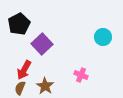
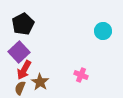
black pentagon: moved 4 px right
cyan circle: moved 6 px up
purple square: moved 23 px left, 8 px down
brown star: moved 5 px left, 4 px up
